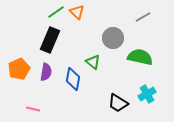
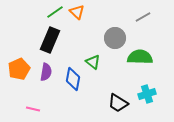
green line: moved 1 px left
gray circle: moved 2 px right
green semicircle: rotated 10 degrees counterclockwise
cyan cross: rotated 12 degrees clockwise
